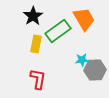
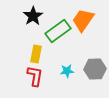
orange trapezoid: moved 1 px left, 1 px down; rotated 115 degrees counterclockwise
yellow rectangle: moved 10 px down
cyan star: moved 15 px left, 11 px down
gray hexagon: moved 1 px up
red L-shape: moved 3 px left, 3 px up
